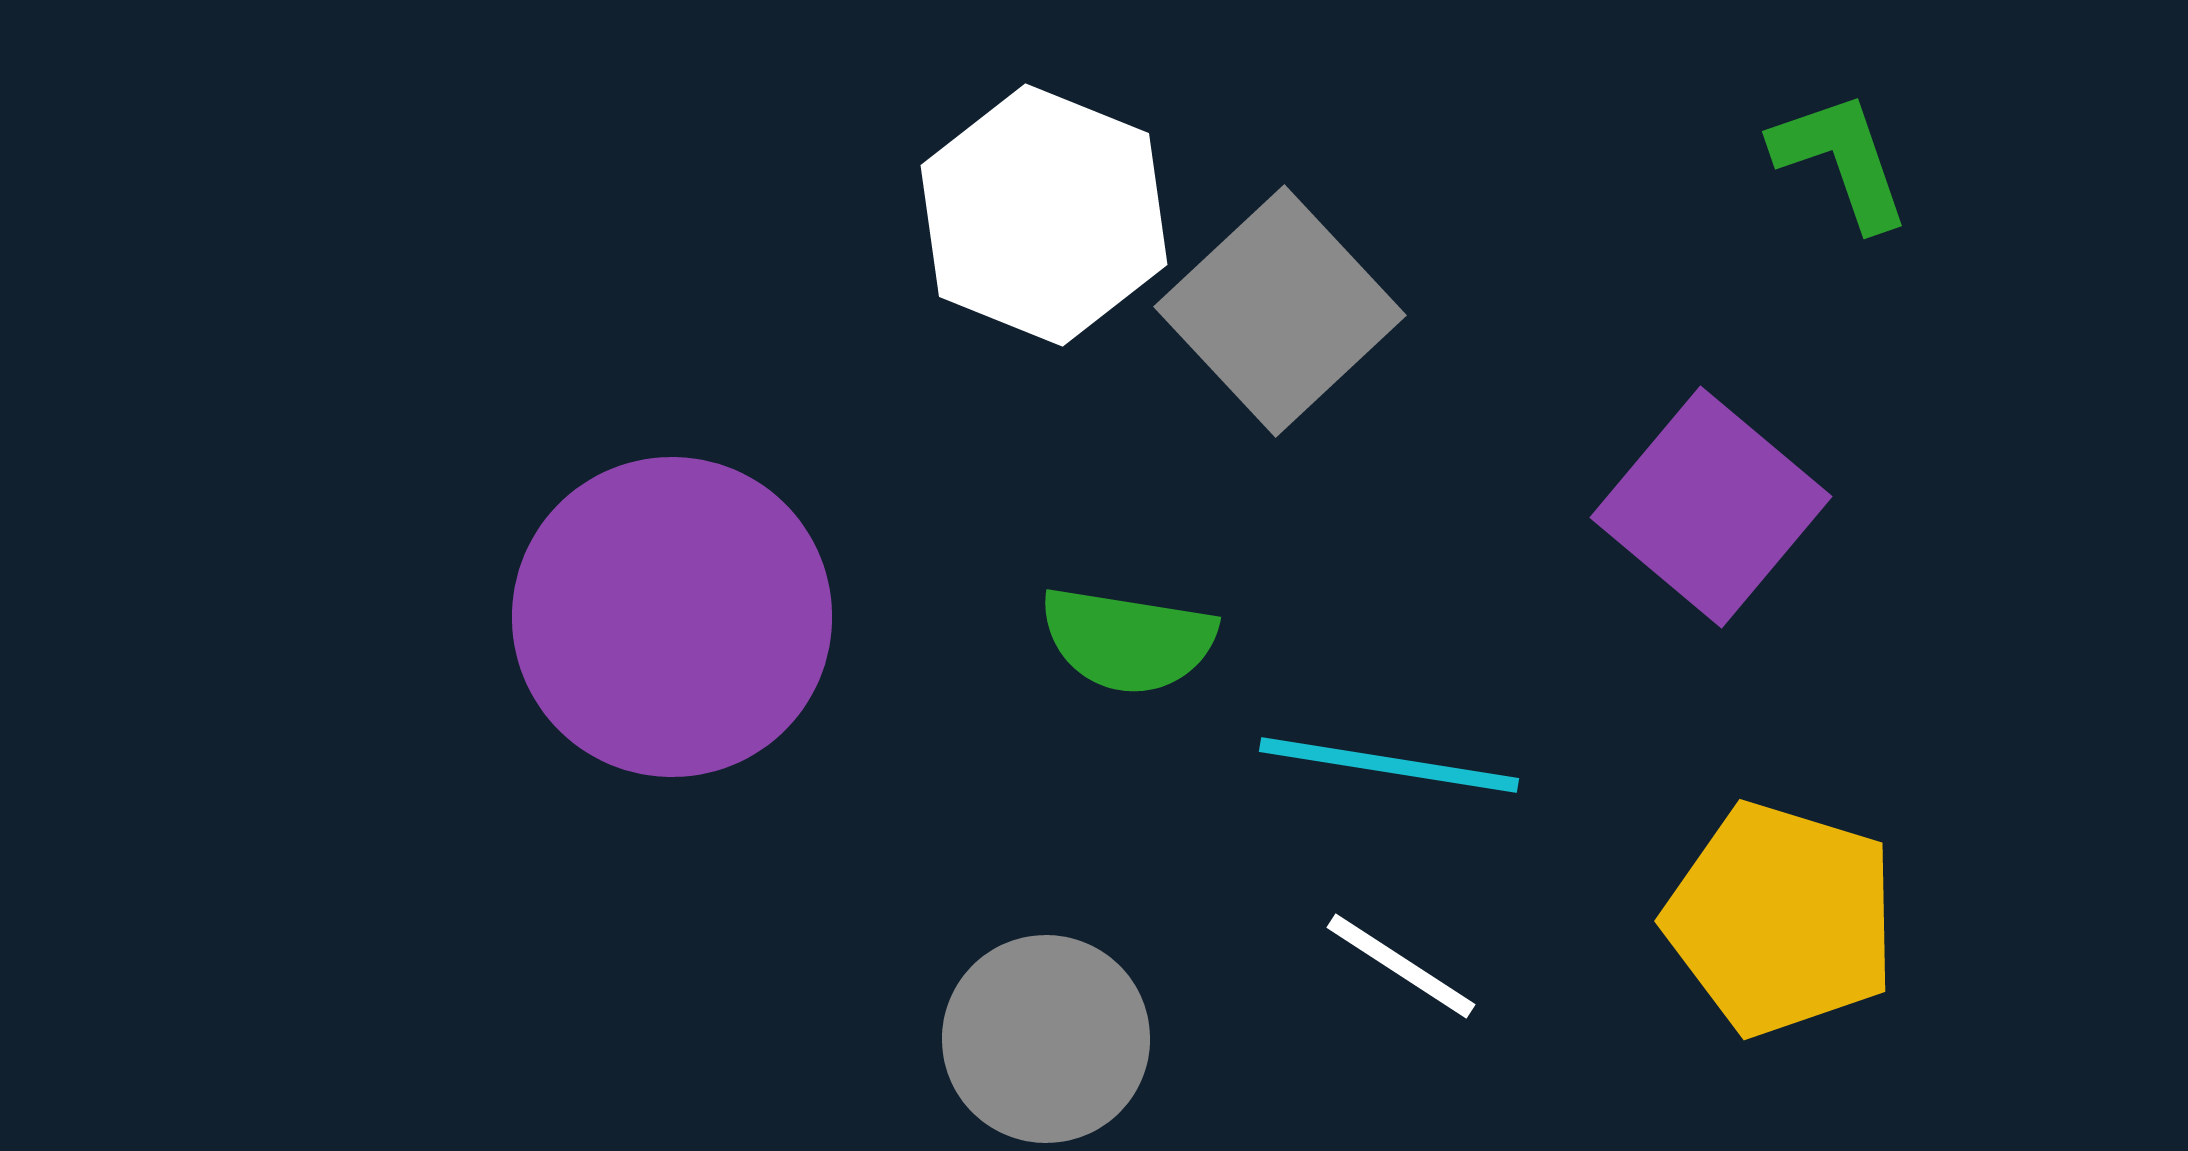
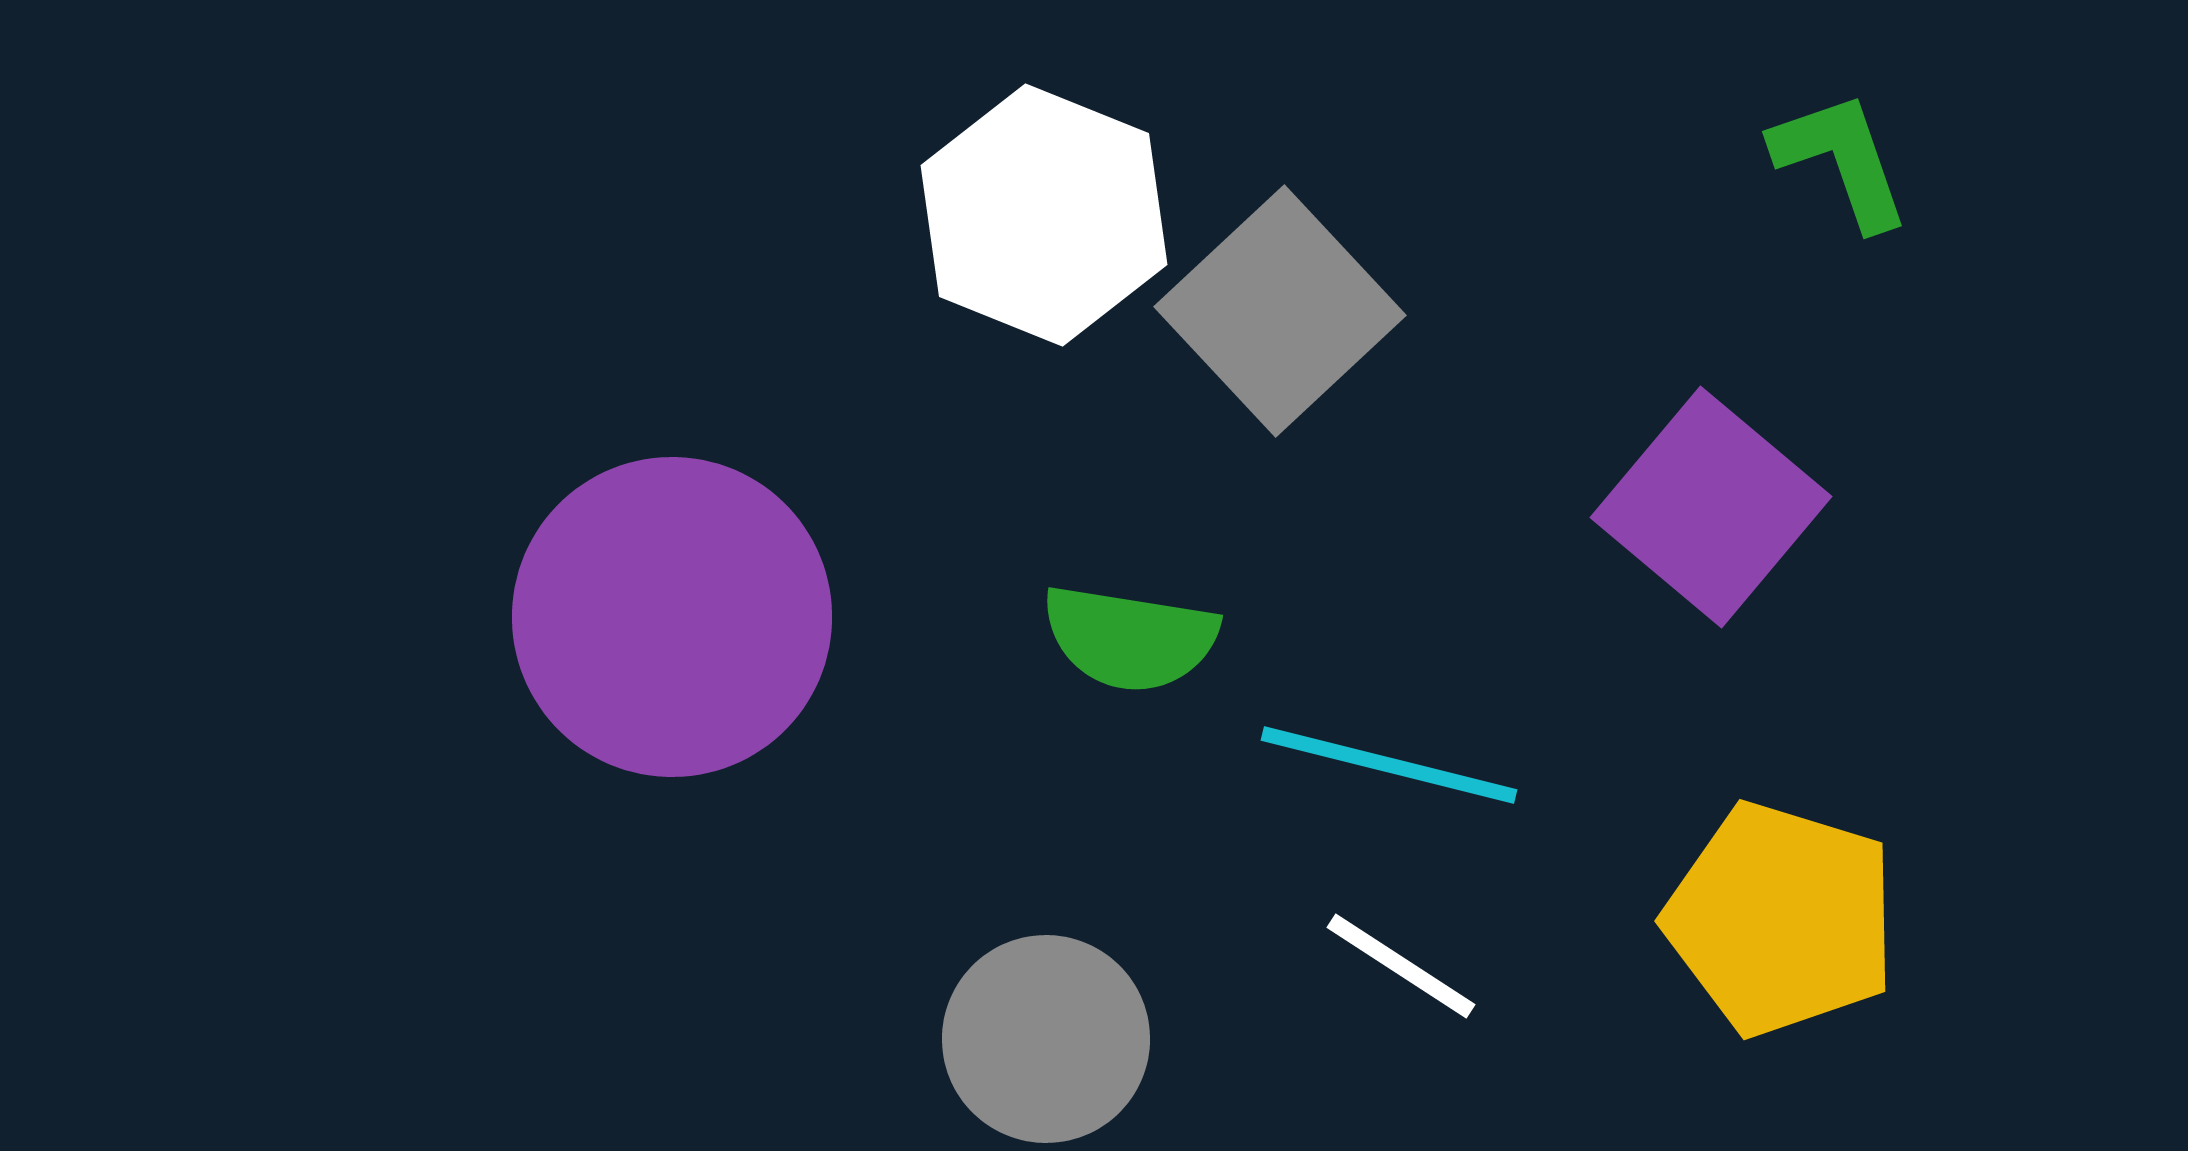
green semicircle: moved 2 px right, 2 px up
cyan line: rotated 5 degrees clockwise
